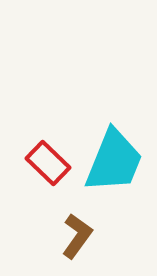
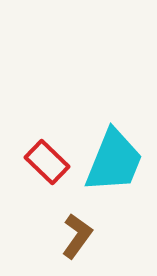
red rectangle: moved 1 px left, 1 px up
